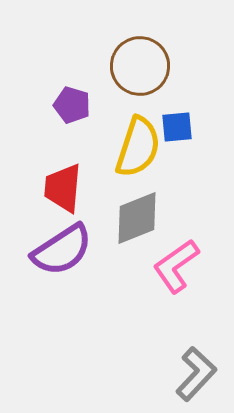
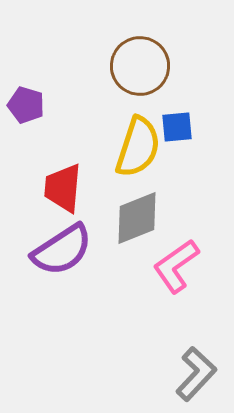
purple pentagon: moved 46 px left
